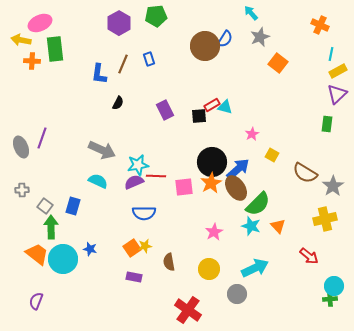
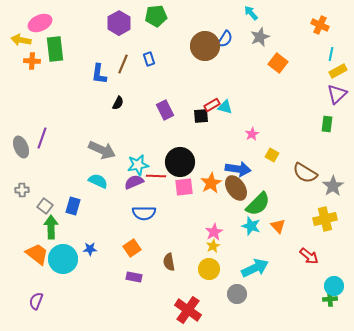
black square at (199, 116): moved 2 px right
black circle at (212, 162): moved 32 px left
blue arrow at (238, 169): rotated 50 degrees clockwise
yellow star at (145, 246): moved 68 px right; rotated 16 degrees counterclockwise
blue star at (90, 249): rotated 16 degrees counterclockwise
